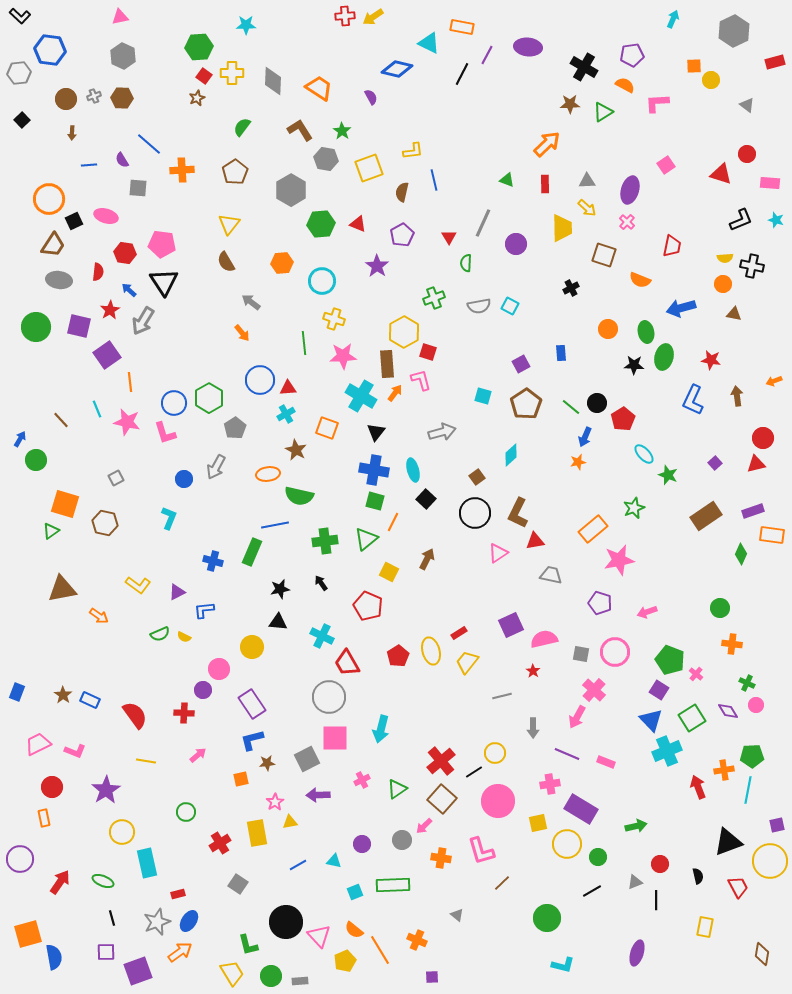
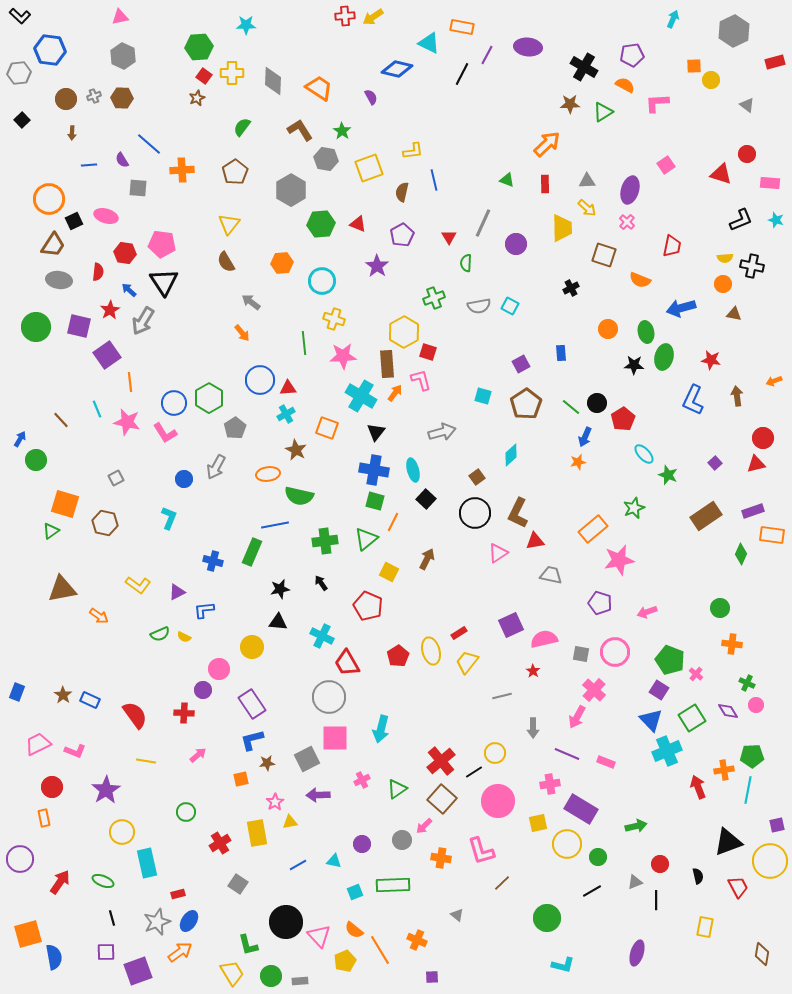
pink L-shape at (165, 433): rotated 15 degrees counterclockwise
